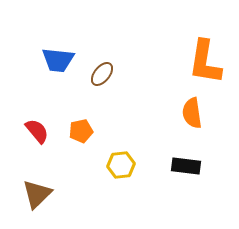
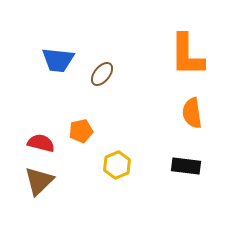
orange L-shape: moved 18 px left, 7 px up; rotated 9 degrees counterclockwise
red semicircle: moved 4 px right, 12 px down; rotated 36 degrees counterclockwise
yellow hexagon: moved 4 px left; rotated 16 degrees counterclockwise
brown triangle: moved 2 px right, 13 px up
